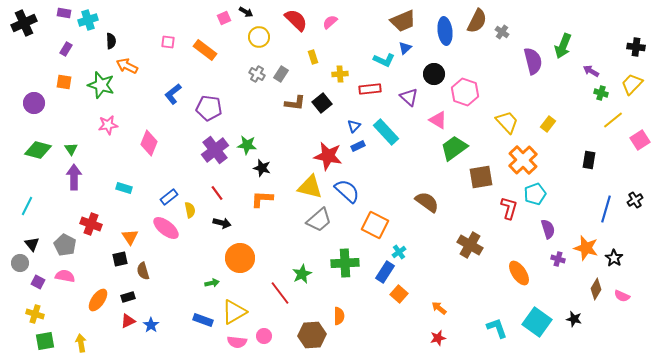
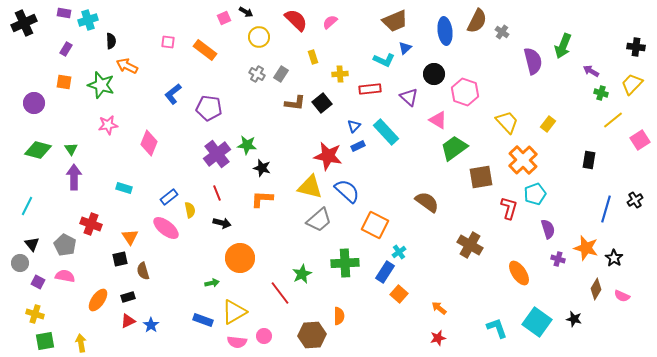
brown trapezoid at (403, 21): moved 8 px left
purple cross at (215, 150): moved 2 px right, 4 px down
red line at (217, 193): rotated 14 degrees clockwise
